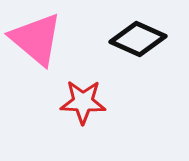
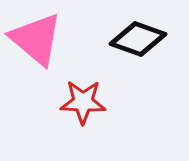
black diamond: rotated 4 degrees counterclockwise
